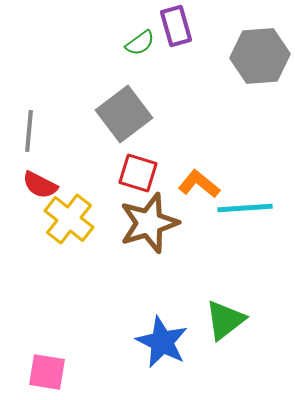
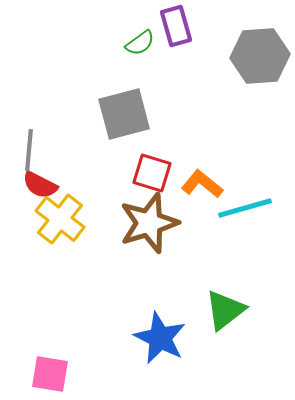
gray square: rotated 22 degrees clockwise
gray line: moved 19 px down
red square: moved 14 px right
orange L-shape: moved 3 px right
cyan line: rotated 12 degrees counterclockwise
yellow cross: moved 9 px left
green triangle: moved 10 px up
blue star: moved 2 px left, 4 px up
pink square: moved 3 px right, 2 px down
